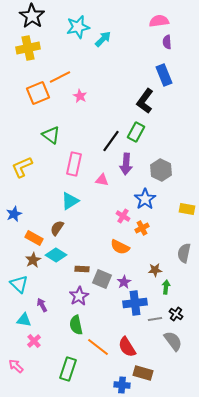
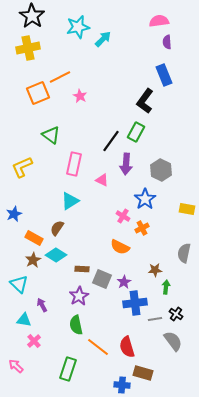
pink triangle at (102, 180): rotated 16 degrees clockwise
red semicircle at (127, 347): rotated 15 degrees clockwise
